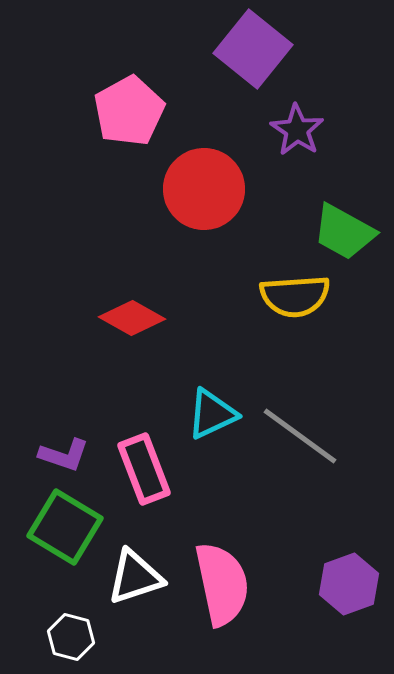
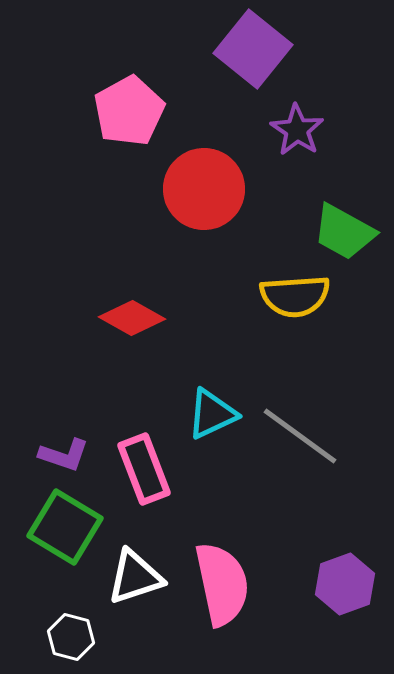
purple hexagon: moved 4 px left
